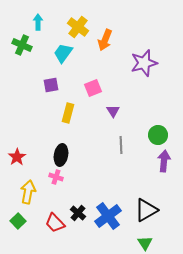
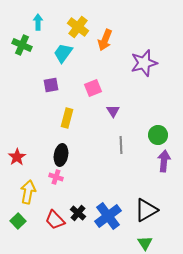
yellow rectangle: moved 1 px left, 5 px down
red trapezoid: moved 3 px up
